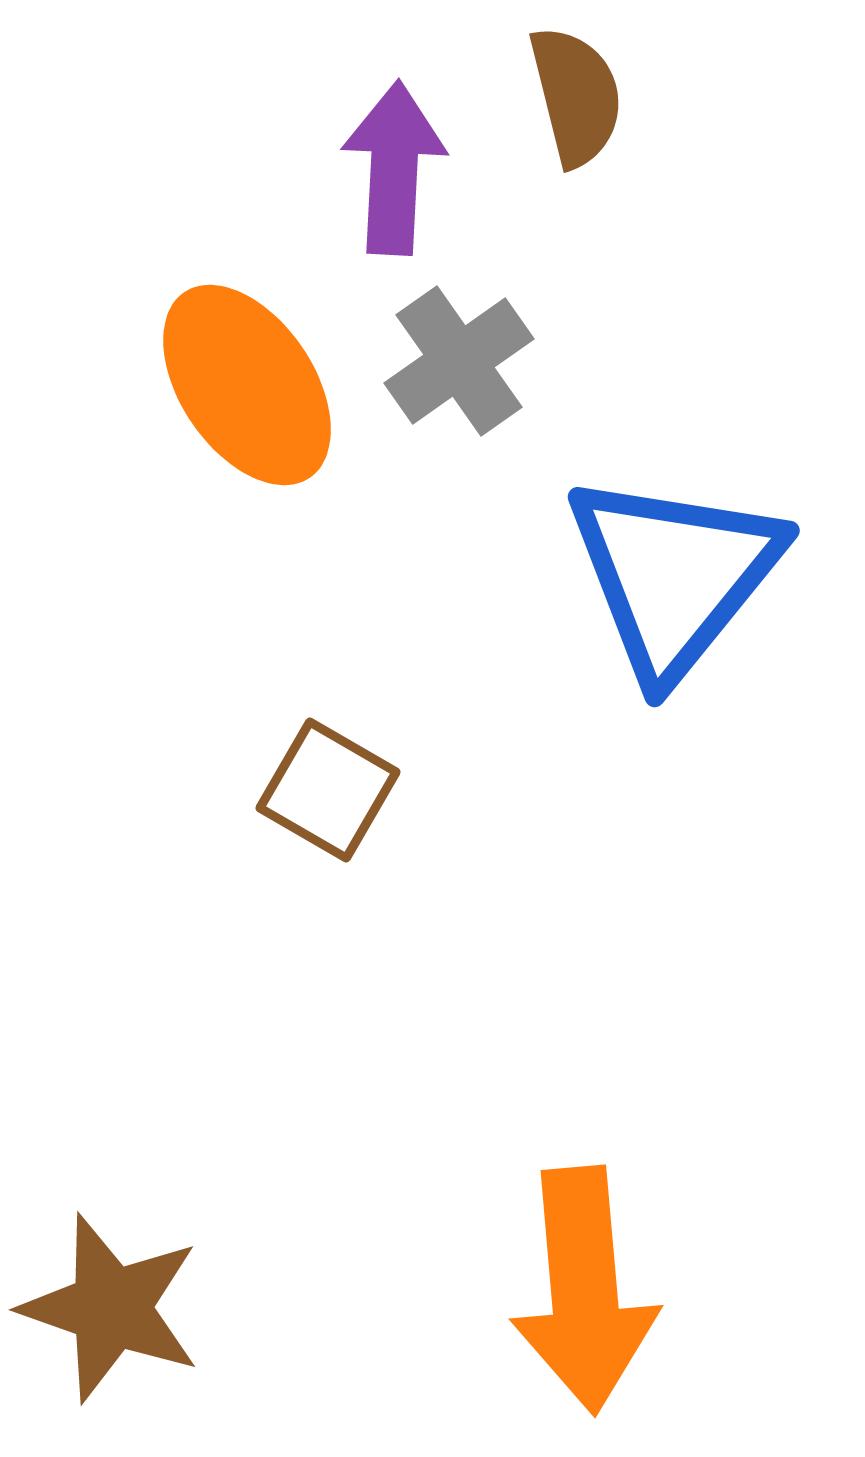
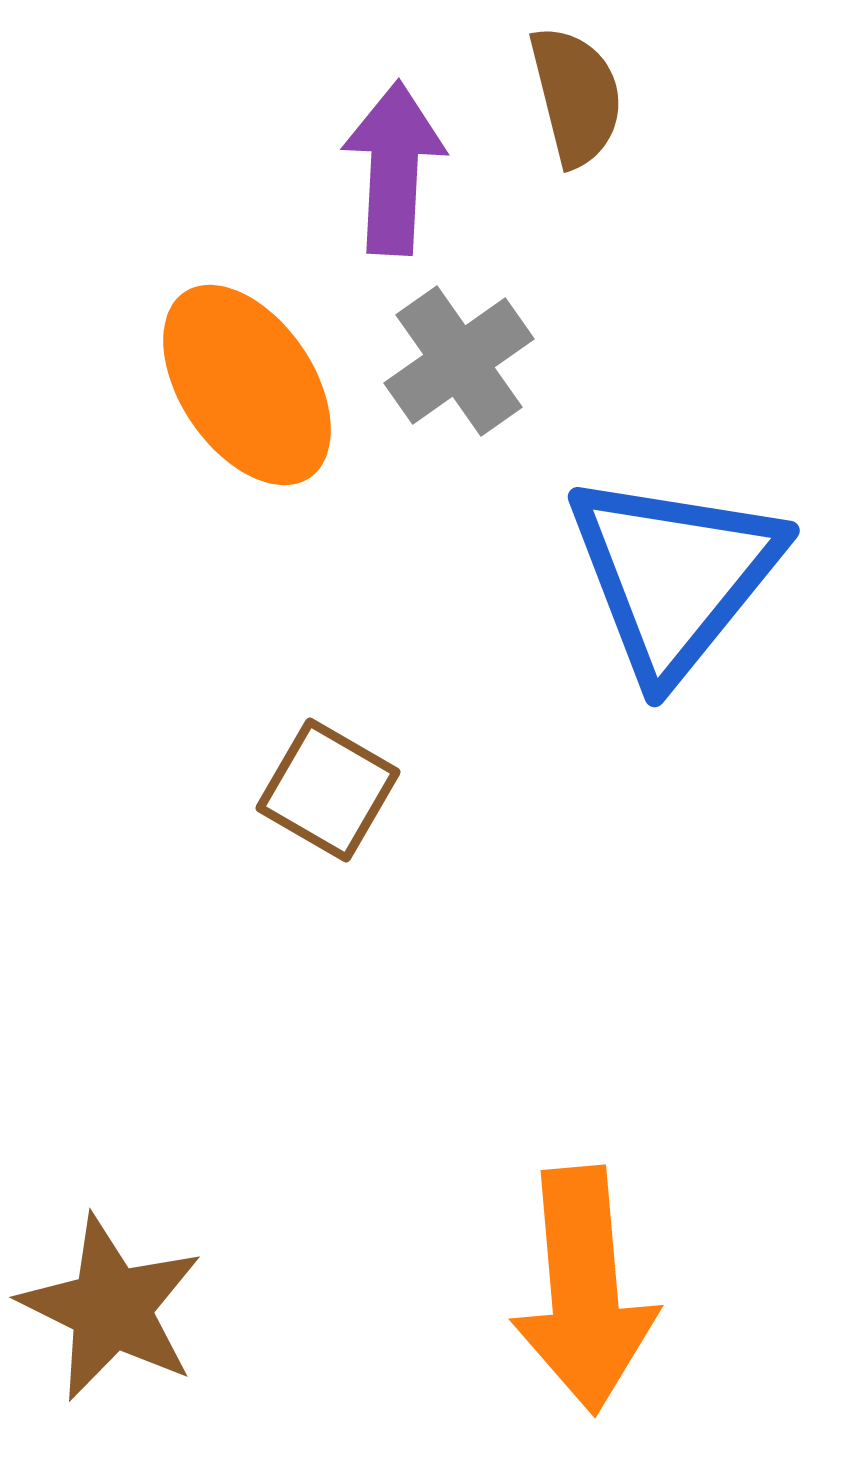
brown star: rotated 7 degrees clockwise
